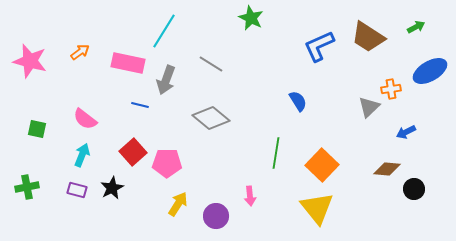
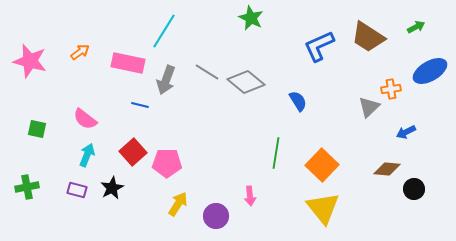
gray line: moved 4 px left, 8 px down
gray diamond: moved 35 px right, 36 px up
cyan arrow: moved 5 px right
yellow triangle: moved 6 px right
